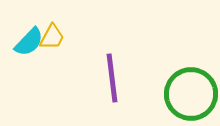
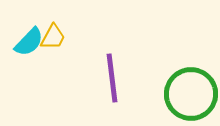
yellow trapezoid: moved 1 px right
